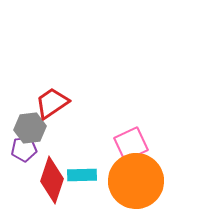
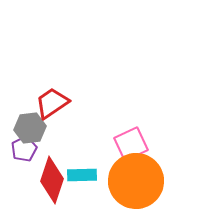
purple pentagon: rotated 20 degrees counterclockwise
